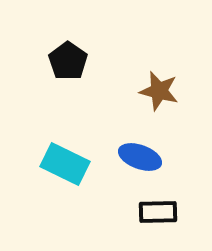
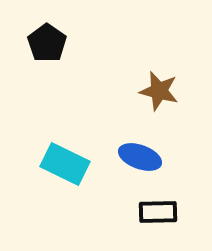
black pentagon: moved 21 px left, 18 px up
